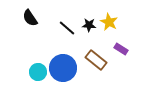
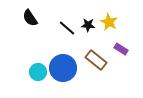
black star: moved 1 px left
